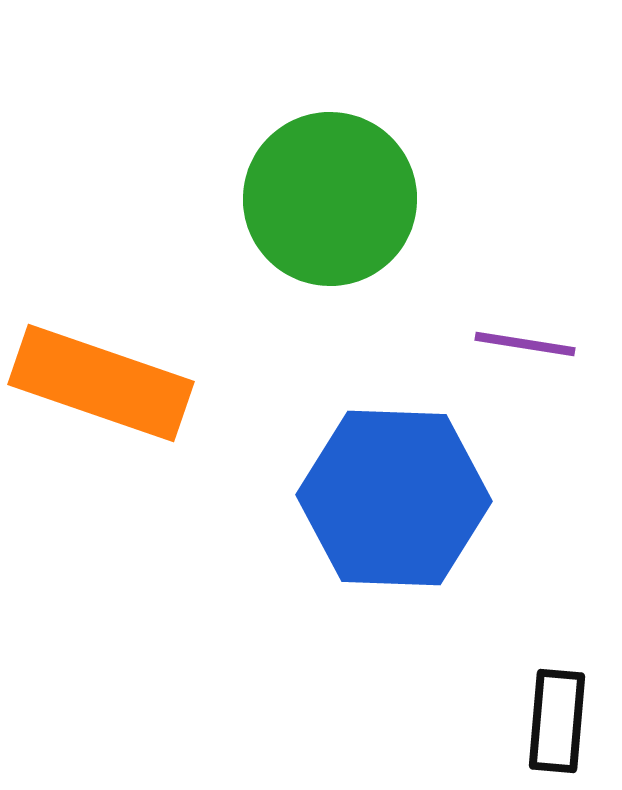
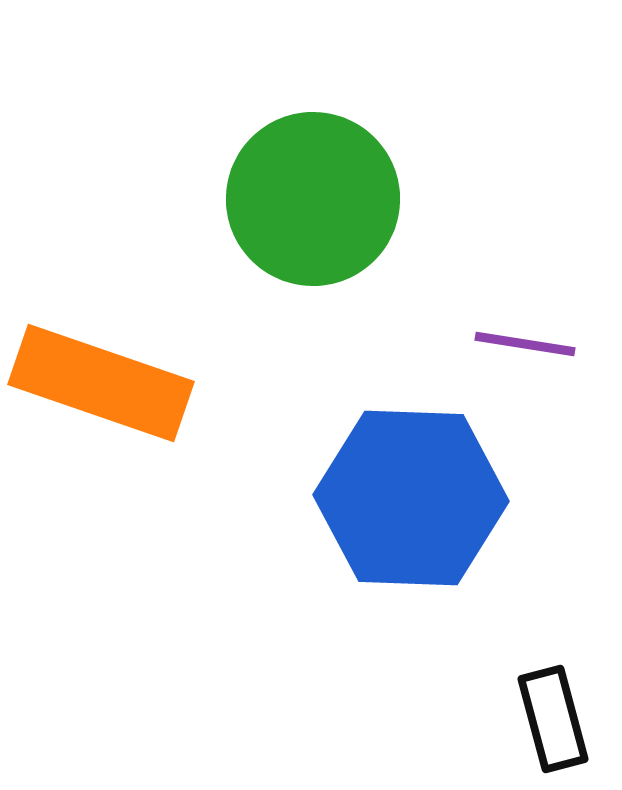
green circle: moved 17 px left
blue hexagon: moved 17 px right
black rectangle: moved 4 px left, 2 px up; rotated 20 degrees counterclockwise
